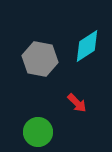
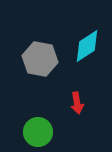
red arrow: rotated 35 degrees clockwise
